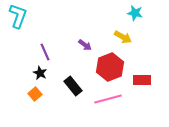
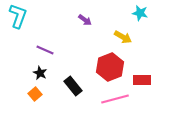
cyan star: moved 5 px right
purple arrow: moved 25 px up
purple line: moved 2 px up; rotated 42 degrees counterclockwise
pink line: moved 7 px right
